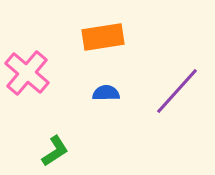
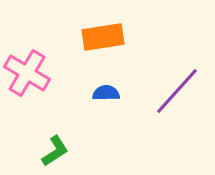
pink cross: rotated 9 degrees counterclockwise
